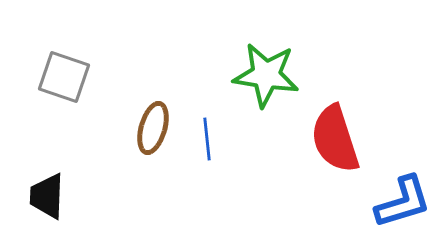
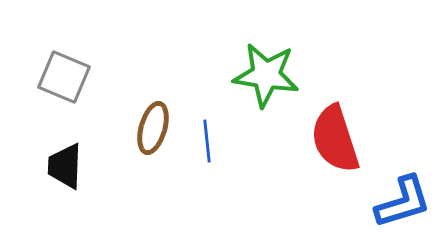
gray square: rotated 4 degrees clockwise
blue line: moved 2 px down
black trapezoid: moved 18 px right, 30 px up
